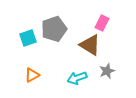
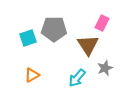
gray pentagon: rotated 20 degrees clockwise
brown triangle: moved 2 px left; rotated 25 degrees clockwise
gray star: moved 2 px left, 3 px up
cyan arrow: rotated 30 degrees counterclockwise
